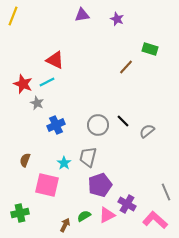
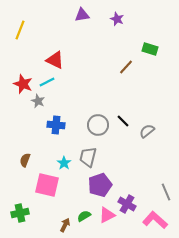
yellow line: moved 7 px right, 14 px down
gray star: moved 1 px right, 2 px up
blue cross: rotated 30 degrees clockwise
